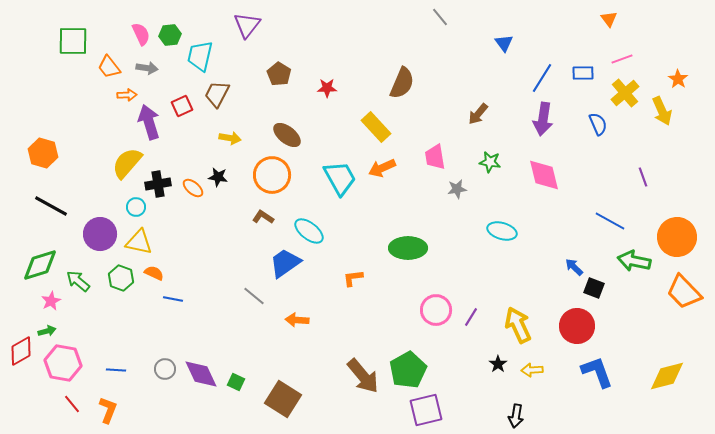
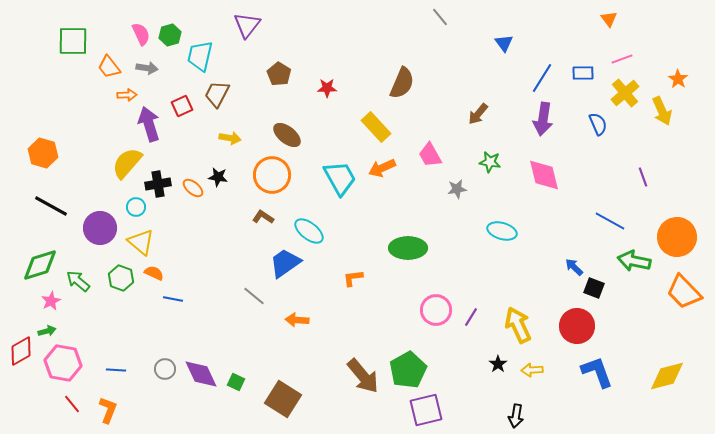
green hexagon at (170, 35): rotated 10 degrees counterclockwise
purple arrow at (149, 122): moved 2 px down
pink trapezoid at (435, 157): moved 5 px left, 2 px up; rotated 20 degrees counterclockwise
purple circle at (100, 234): moved 6 px up
yellow triangle at (139, 242): moved 2 px right; rotated 28 degrees clockwise
